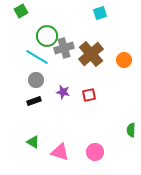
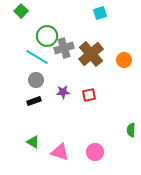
green square: rotated 16 degrees counterclockwise
purple star: rotated 16 degrees counterclockwise
